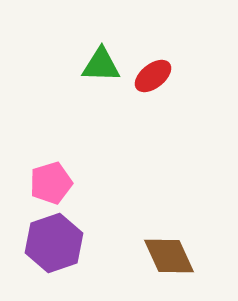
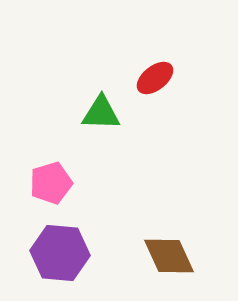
green triangle: moved 48 px down
red ellipse: moved 2 px right, 2 px down
purple hexagon: moved 6 px right, 10 px down; rotated 24 degrees clockwise
